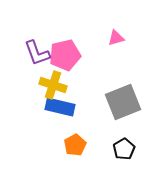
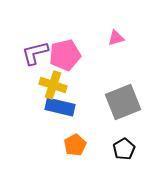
purple L-shape: moved 2 px left; rotated 96 degrees clockwise
